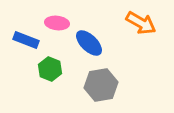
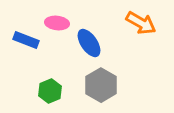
blue ellipse: rotated 12 degrees clockwise
green hexagon: moved 22 px down; rotated 15 degrees clockwise
gray hexagon: rotated 20 degrees counterclockwise
